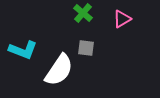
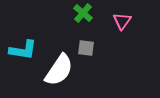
pink triangle: moved 2 px down; rotated 24 degrees counterclockwise
cyan L-shape: rotated 12 degrees counterclockwise
